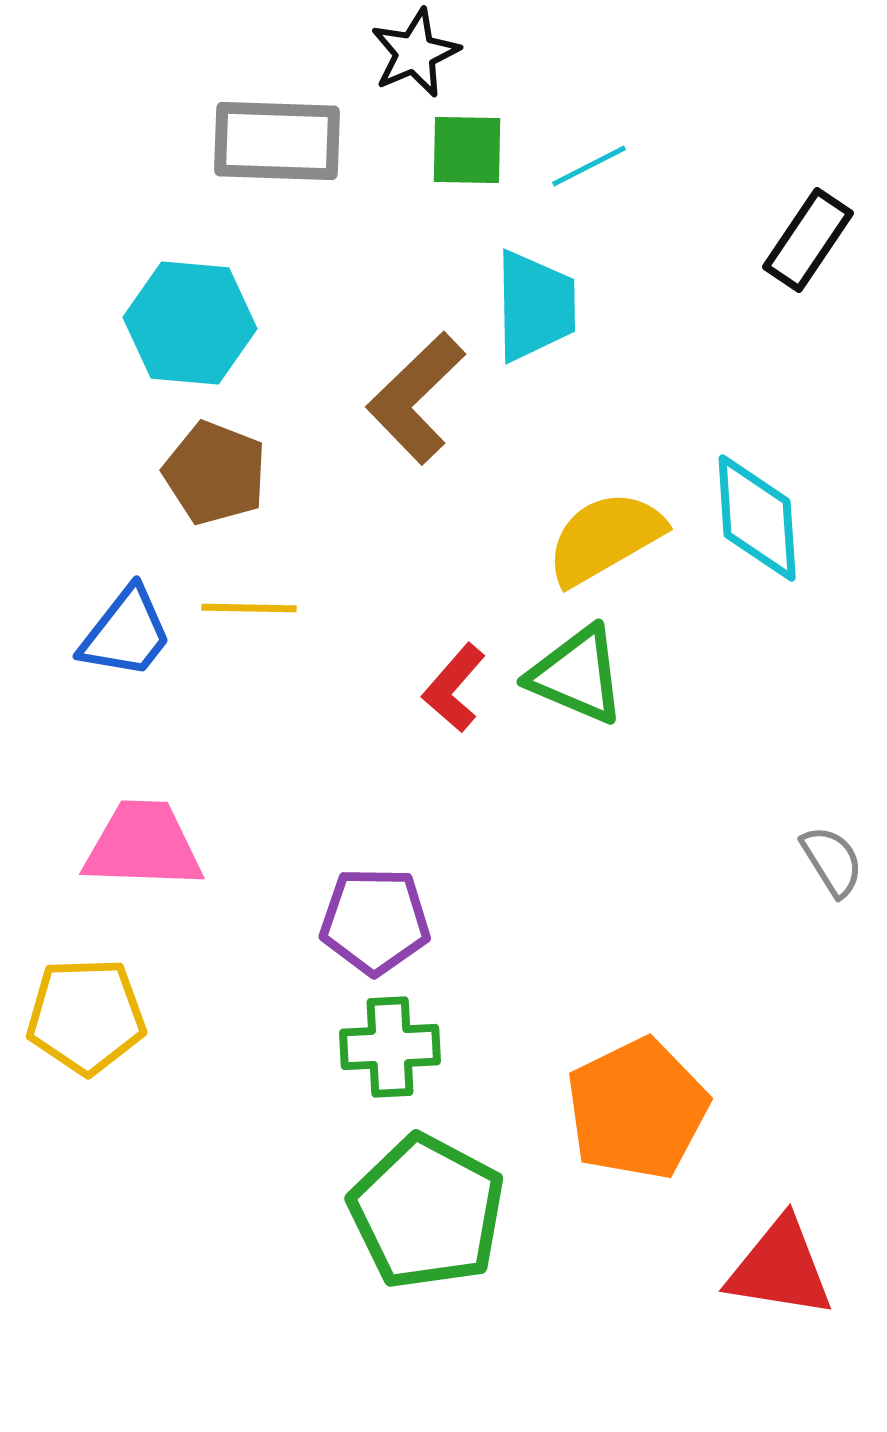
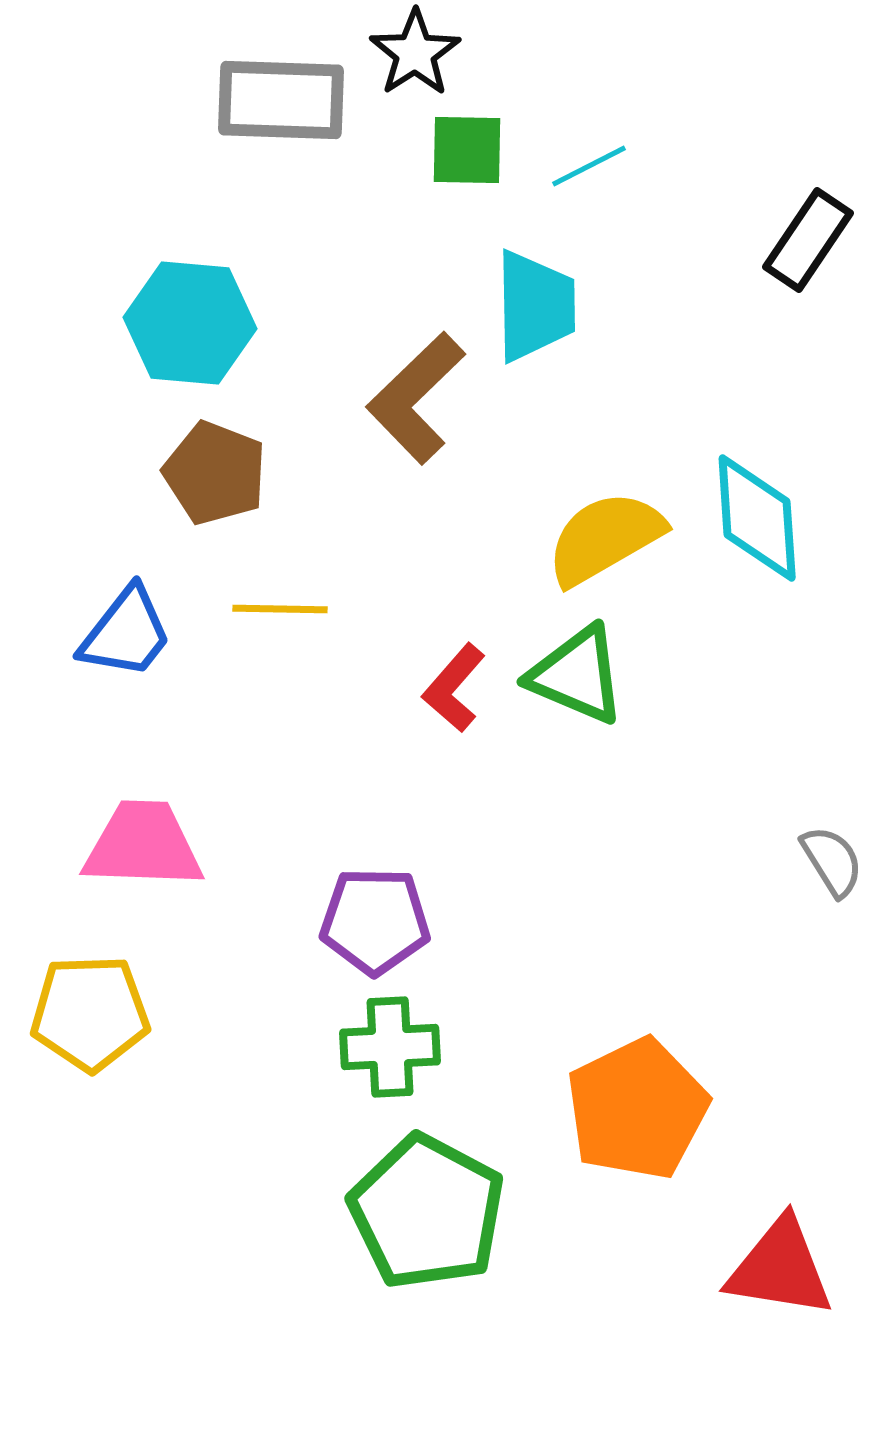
black star: rotated 10 degrees counterclockwise
gray rectangle: moved 4 px right, 41 px up
yellow line: moved 31 px right, 1 px down
yellow pentagon: moved 4 px right, 3 px up
